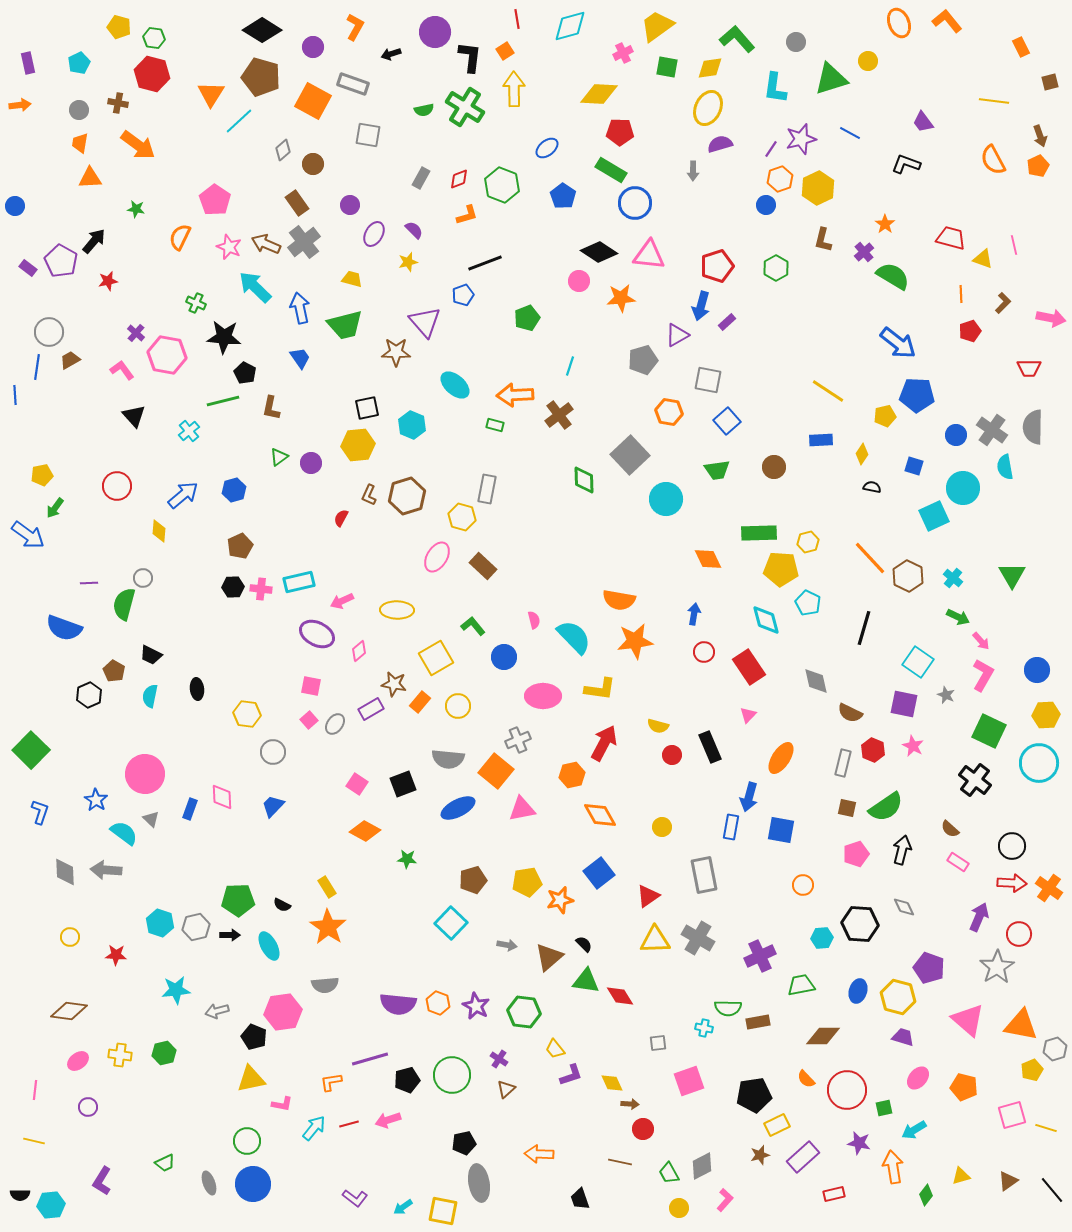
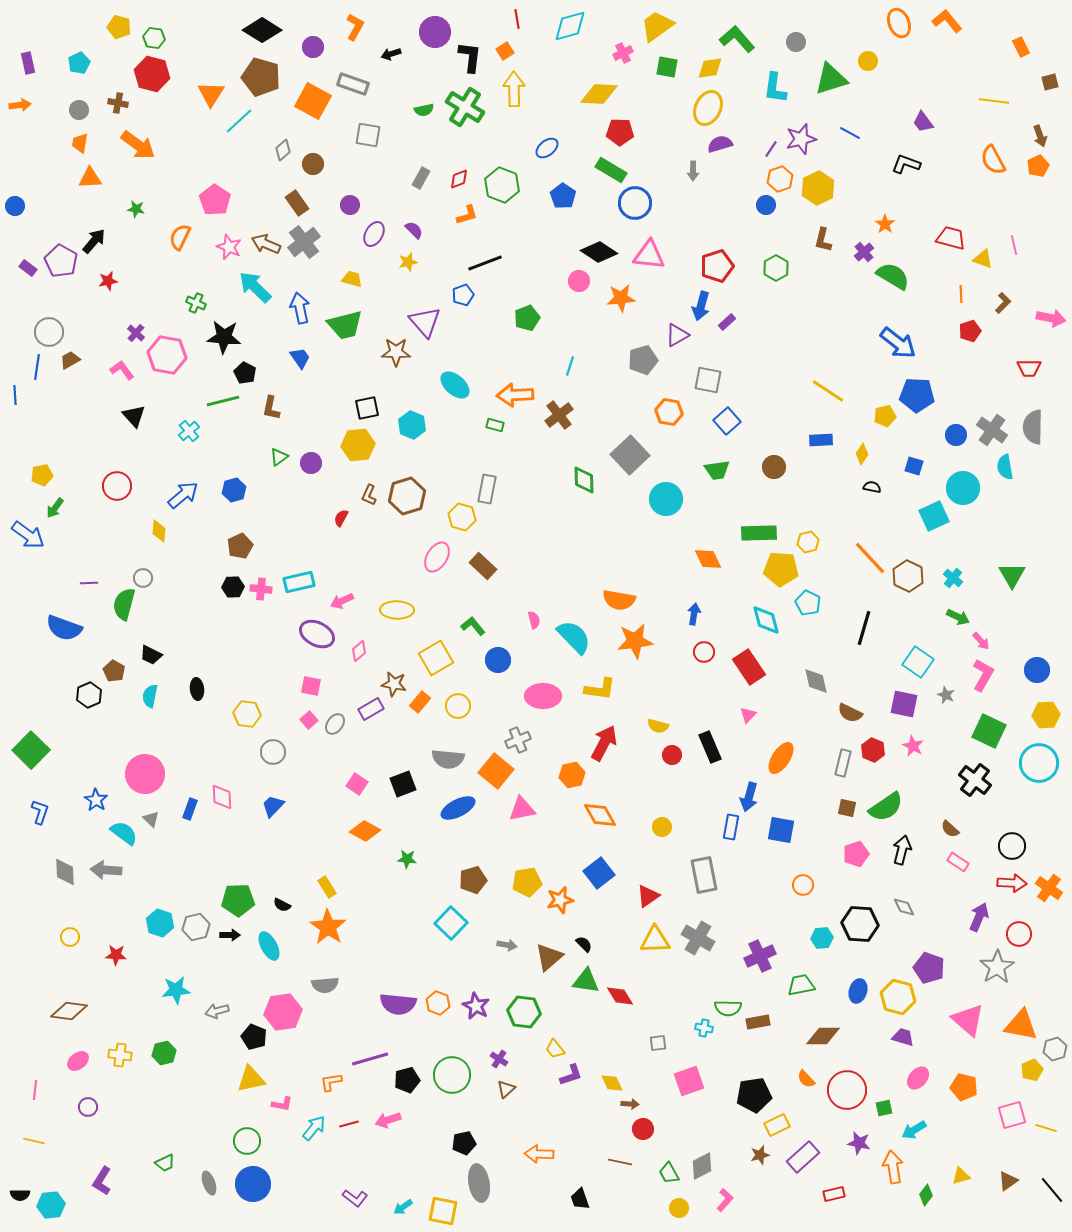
blue circle at (504, 657): moved 6 px left, 3 px down
